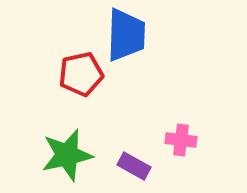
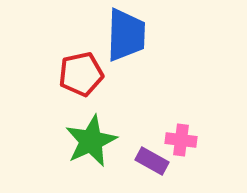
green star: moved 24 px right, 14 px up; rotated 12 degrees counterclockwise
purple rectangle: moved 18 px right, 5 px up
